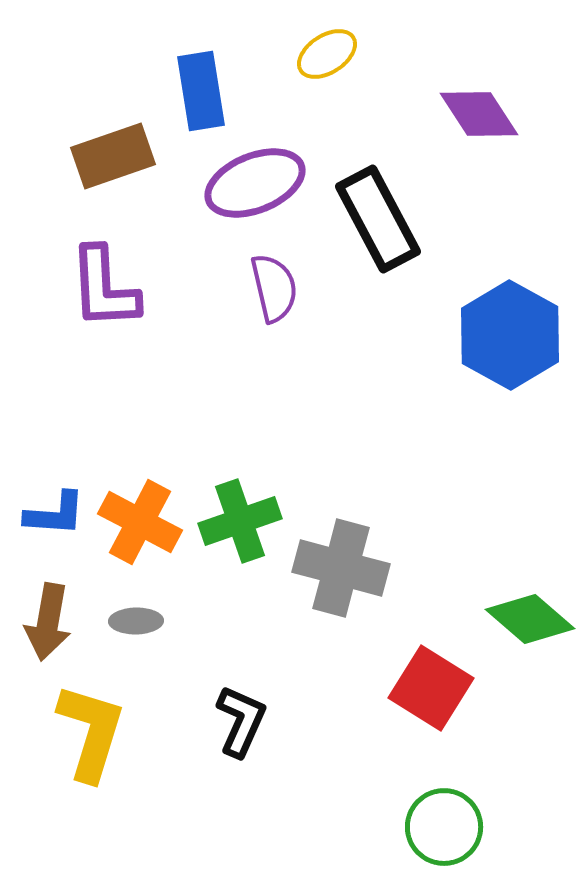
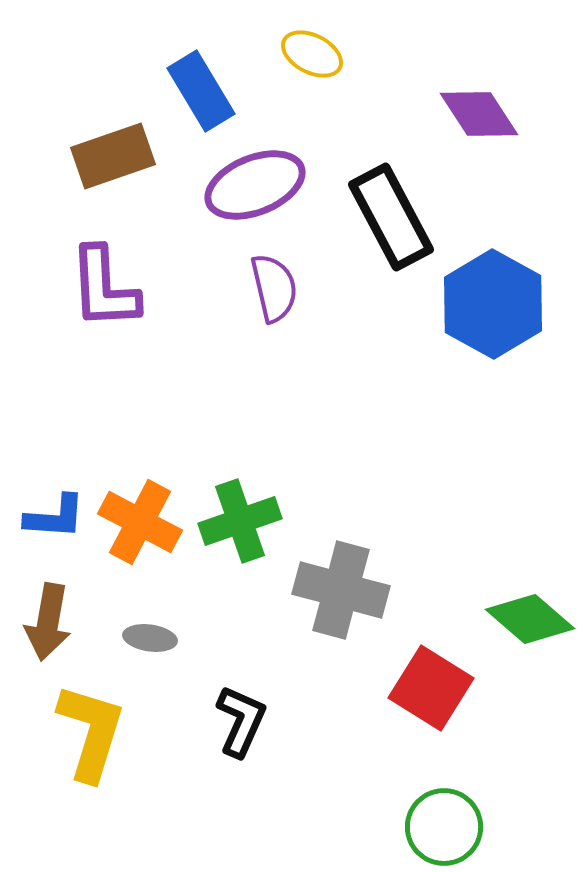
yellow ellipse: moved 15 px left; rotated 60 degrees clockwise
blue rectangle: rotated 22 degrees counterclockwise
purple ellipse: moved 2 px down
black rectangle: moved 13 px right, 2 px up
blue hexagon: moved 17 px left, 31 px up
blue L-shape: moved 3 px down
gray cross: moved 22 px down
gray ellipse: moved 14 px right, 17 px down; rotated 9 degrees clockwise
